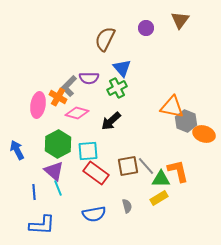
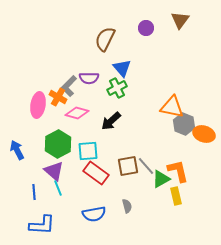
gray hexagon: moved 2 px left, 3 px down
green triangle: rotated 30 degrees counterclockwise
yellow rectangle: moved 17 px right, 2 px up; rotated 72 degrees counterclockwise
